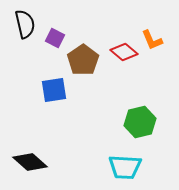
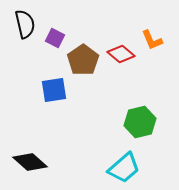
red diamond: moved 3 px left, 2 px down
cyan trapezoid: moved 1 px left, 1 px down; rotated 44 degrees counterclockwise
